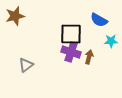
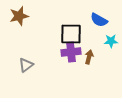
brown star: moved 4 px right
purple cross: rotated 24 degrees counterclockwise
